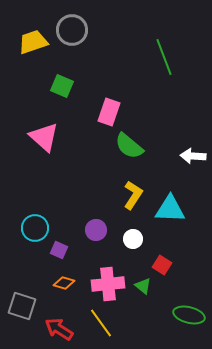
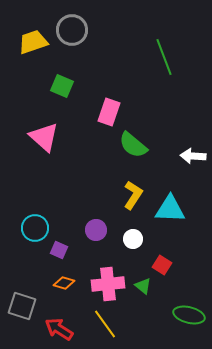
green semicircle: moved 4 px right, 1 px up
yellow line: moved 4 px right, 1 px down
